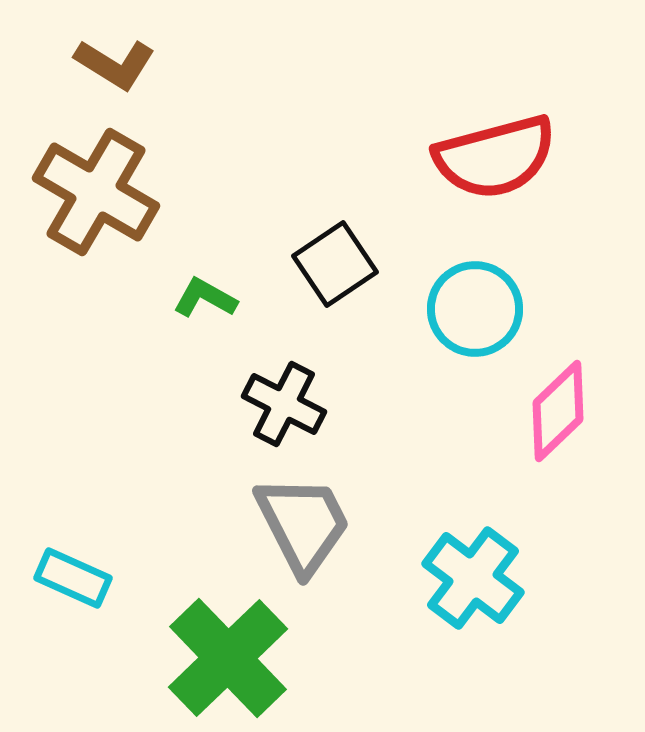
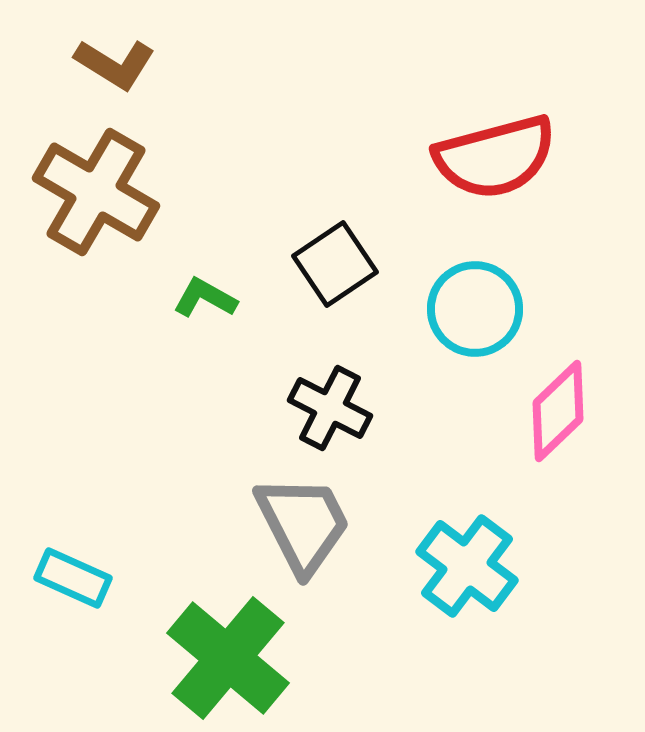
black cross: moved 46 px right, 4 px down
cyan cross: moved 6 px left, 12 px up
green cross: rotated 6 degrees counterclockwise
